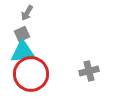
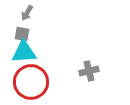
gray square: rotated 35 degrees clockwise
cyan triangle: moved 1 px right
red circle: moved 8 px down
